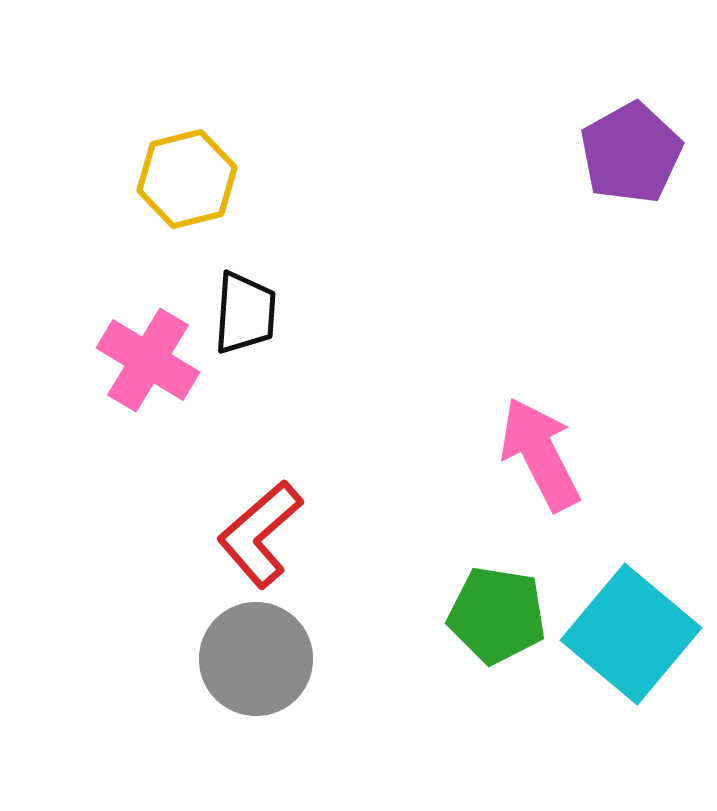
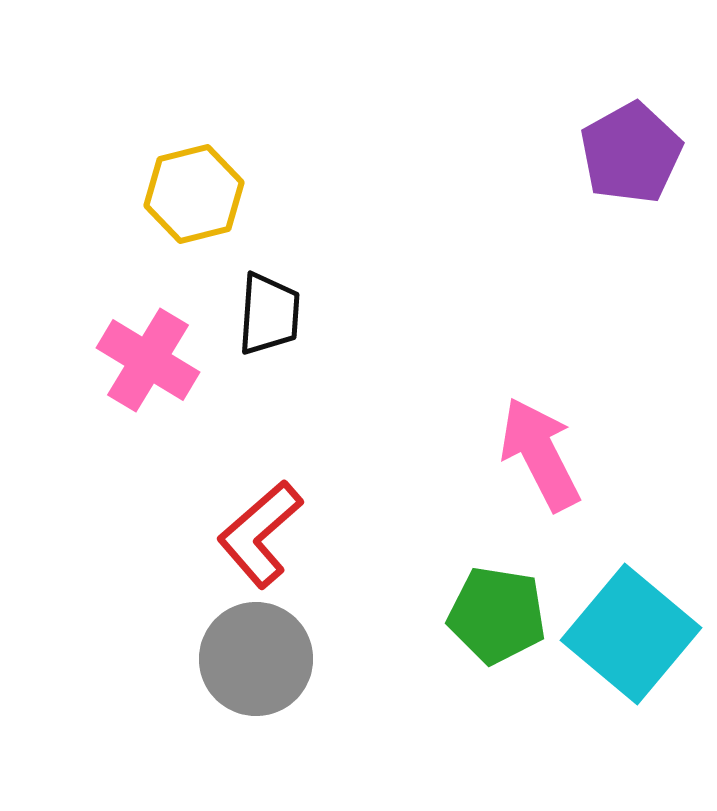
yellow hexagon: moved 7 px right, 15 px down
black trapezoid: moved 24 px right, 1 px down
